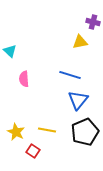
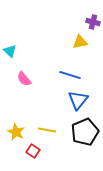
pink semicircle: rotated 35 degrees counterclockwise
